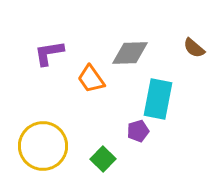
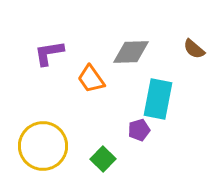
brown semicircle: moved 1 px down
gray diamond: moved 1 px right, 1 px up
purple pentagon: moved 1 px right, 1 px up
